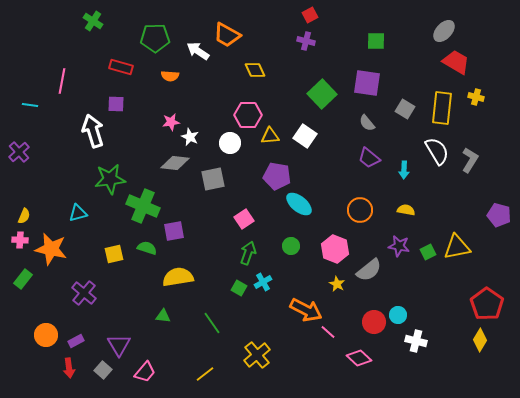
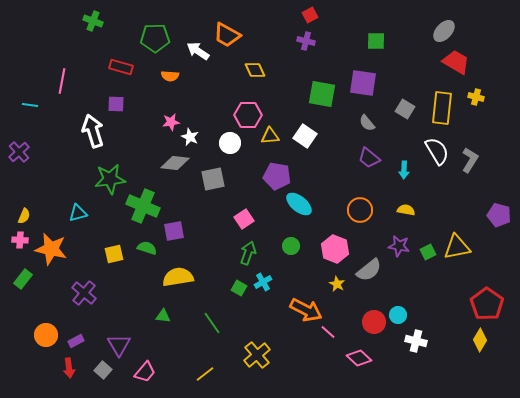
green cross at (93, 21): rotated 12 degrees counterclockwise
purple square at (367, 83): moved 4 px left
green square at (322, 94): rotated 36 degrees counterclockwise
